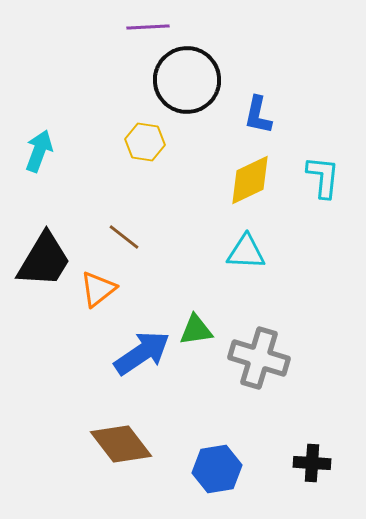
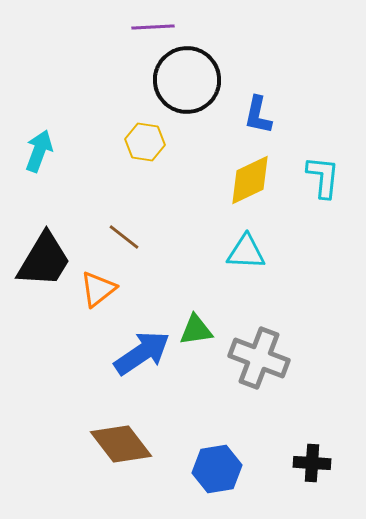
purple line: moved 5 px right
gray cross: rotated 4 degrees clockwise
